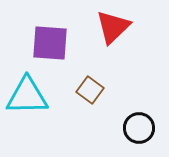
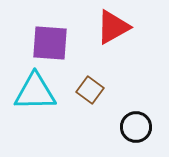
red triangle: rotated 15 degrees clockwise
cyan triangle: moved 8 px right, 4 px up
black circle: moved 3 px left, 1 px up
